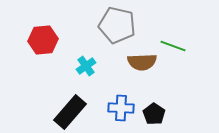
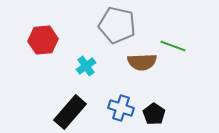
blue cross: rotated 15 degrees clockwise
